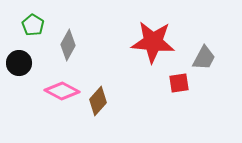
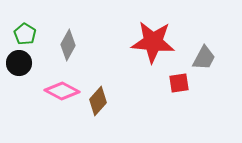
green pentagon: moved 8 px left, 9 px down
